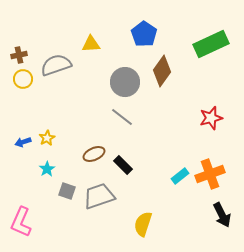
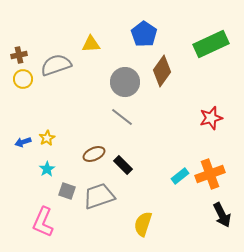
pink L-shape: moved 22 px right
